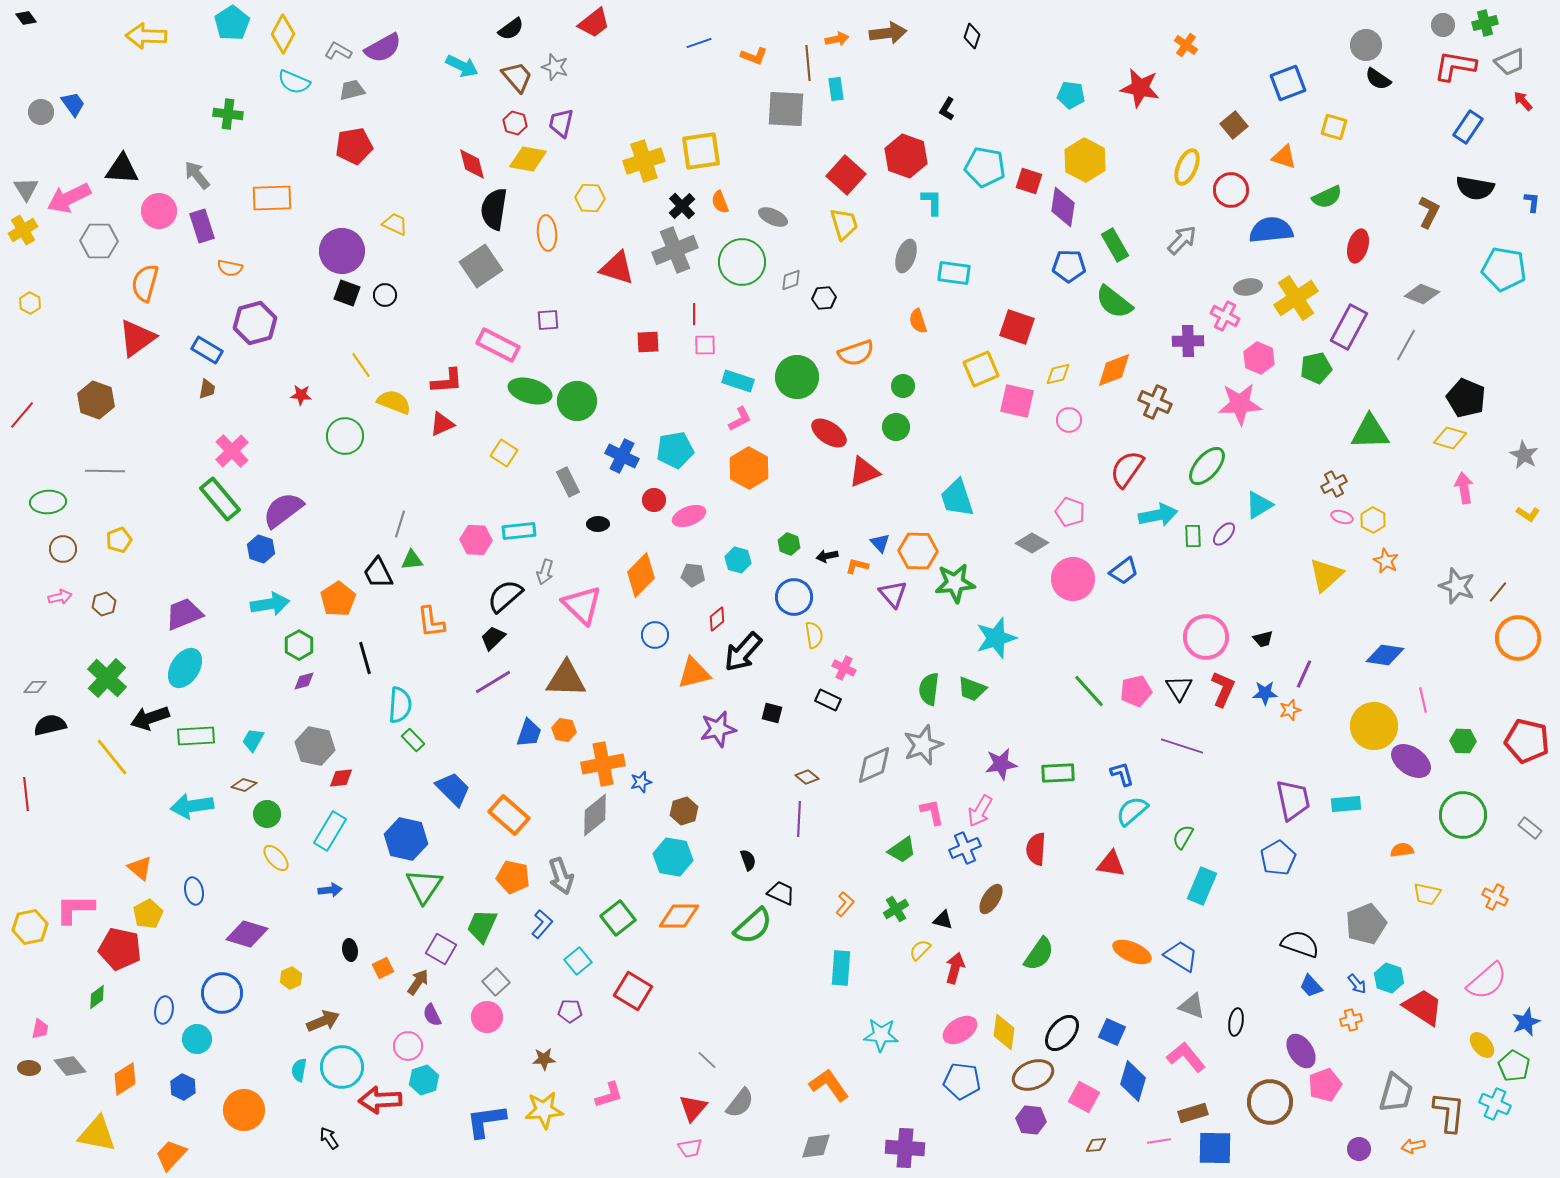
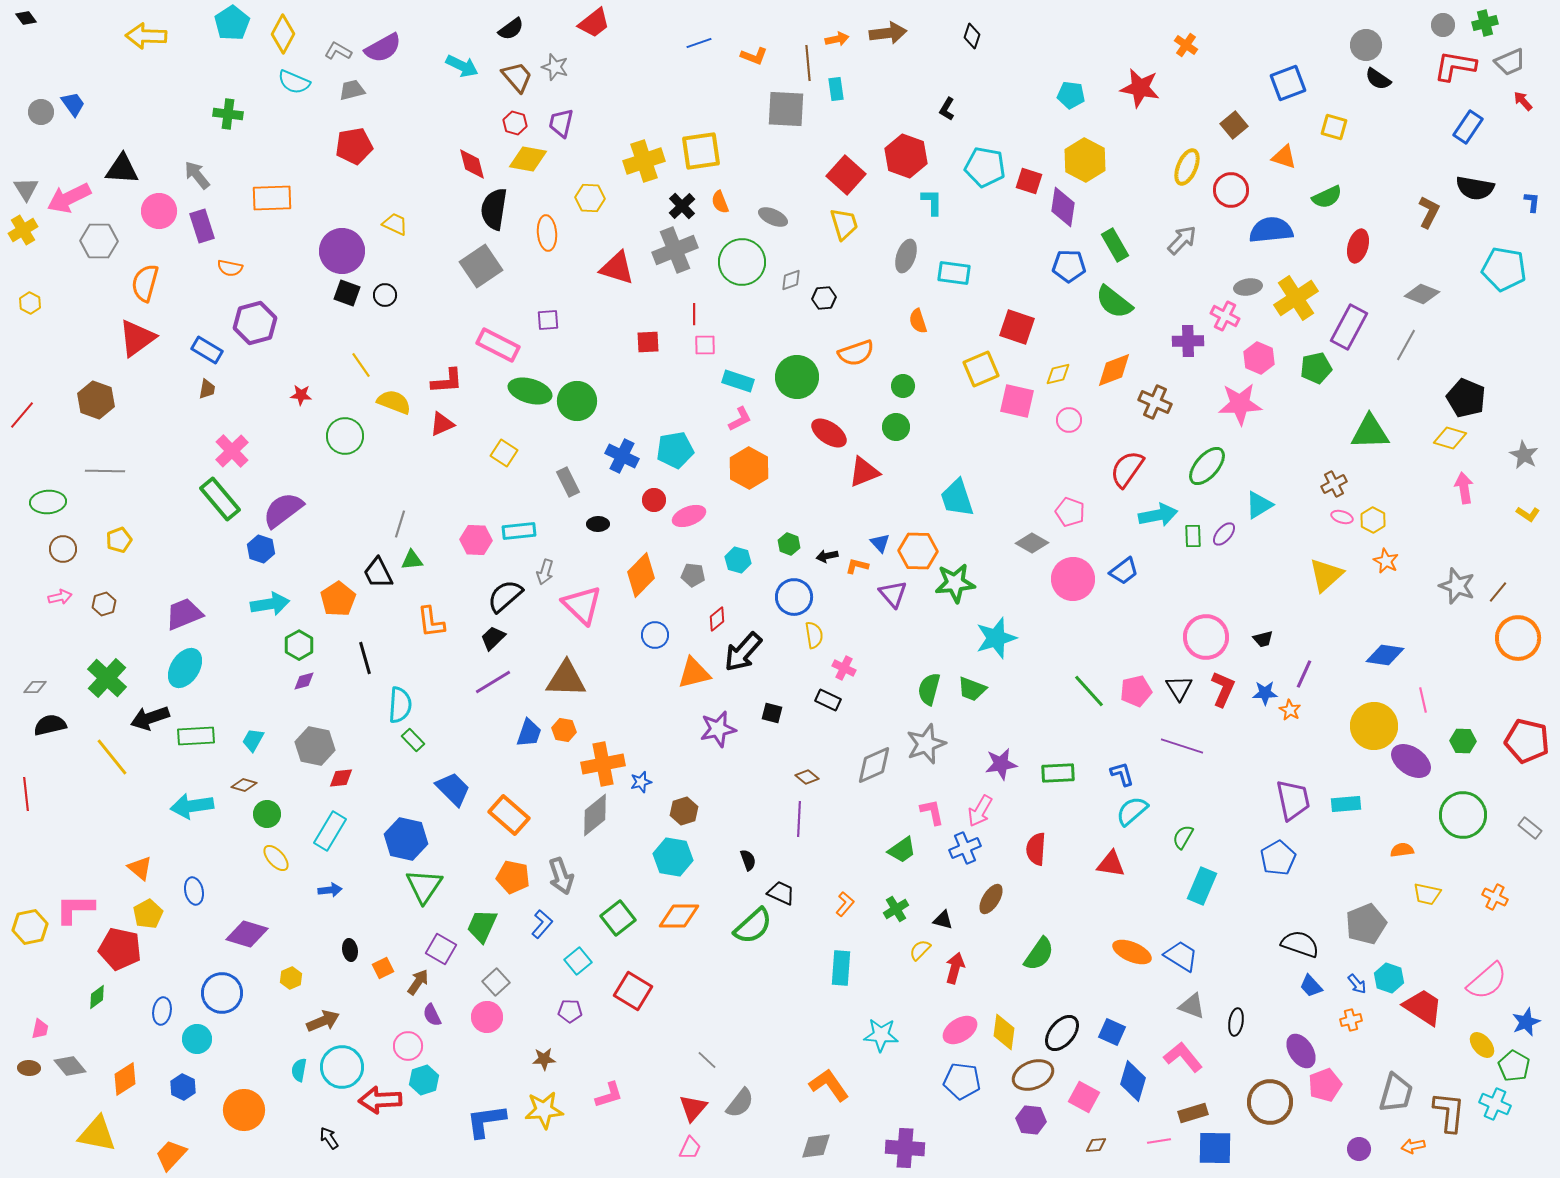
green semicircle at (929, 689): rotated 8 degrees clockwise
orange star at (1290, 710): rotated 25 degrees counterclockwise
gray star at (923, 745): moved 3 px right, 1 px up
blue ellipse at (164, 1010): moved 2 px left, 1 px down
pink L-shape at (1186, 1057): moved 3 px left
pink trapezoid at (690, 1148): rotated 55 degrees counterclockwise
